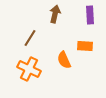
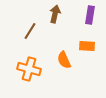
purple rectangle: rotated 12 degrees clockwise
brown line: moved 7 px up
orange rectangle: moved 2 px right
orange cross: rotated 10 degrees counterclockwise
